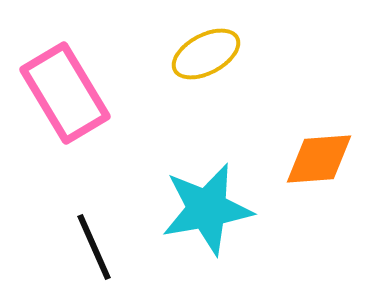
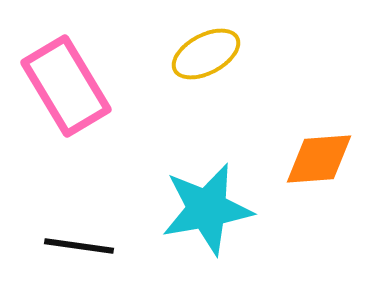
pink rectangle: moved 1 px right, 7 px up
black line: moved 15 px left, 1 px up; rotated 58 degrees counterclockwise
